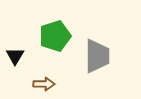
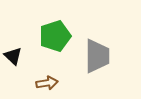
black triangle: moved 2 px left; rotated 18 degrees counterclockwise
brown arrow: moved 3 px right, 1 px up; rotated 10 degrees counterclockwise
